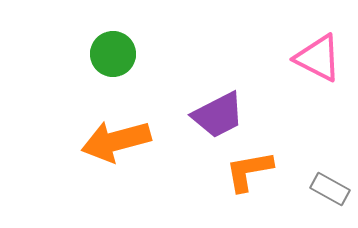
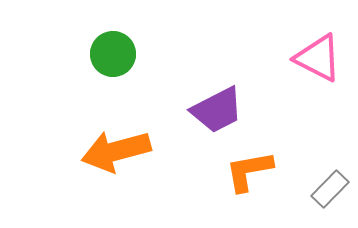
purple trapezoid: moved 1 px left, 5 px up
orange arrow: moved 10 px down
gray rectangle: rotated 75 degrees counterclockwise
